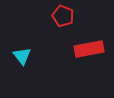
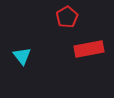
red pentagon: moved 4 px right, 1 px down; rotated 20 degrees clockwise
